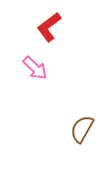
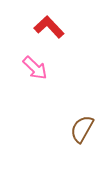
red L-shape: rotated 84 degrees clockwise
